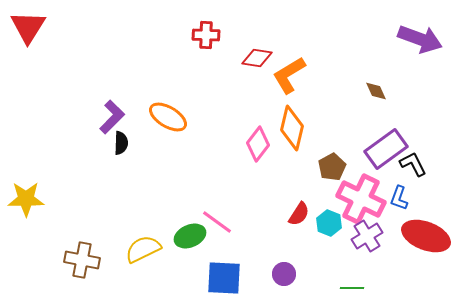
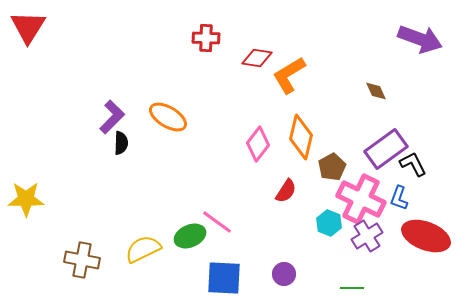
red cross: moved 3 px down
orange diamond: moved 9 px right, 9 px down
red semicircle: moved 13 px left, 23 px up
